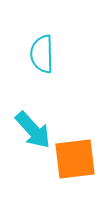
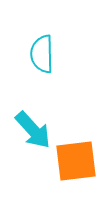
orange square: moved 1 px right, 2 px down
